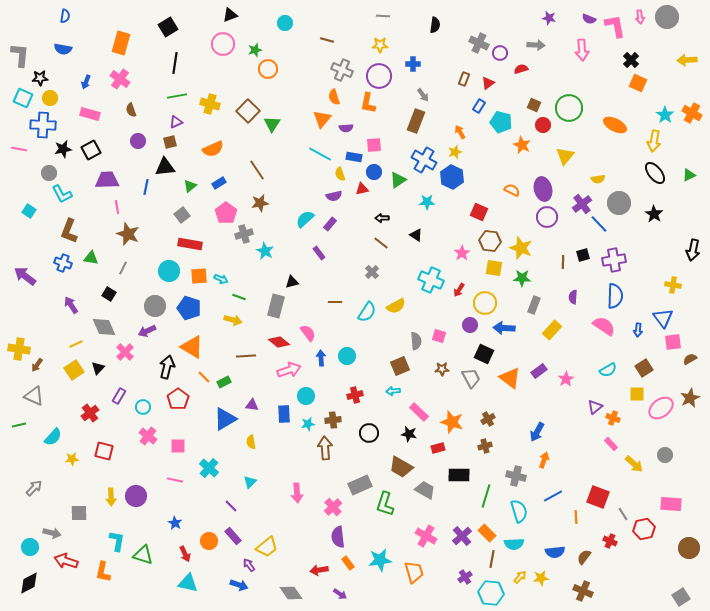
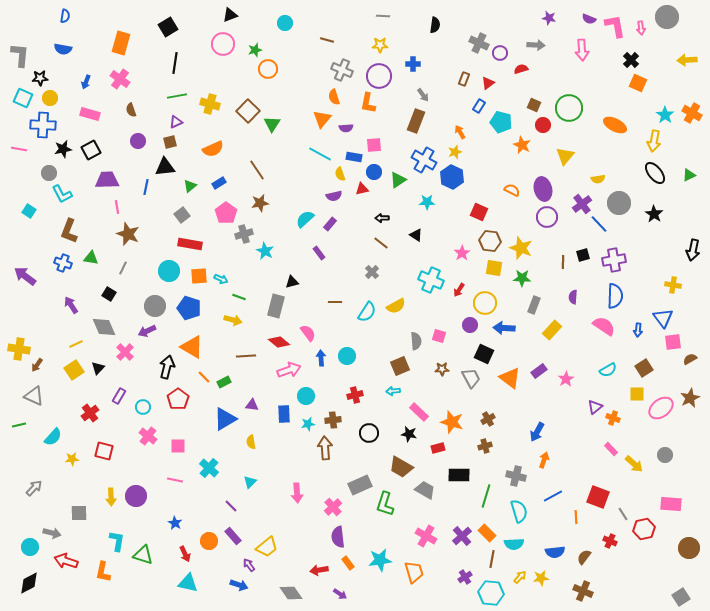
pink arrow at (640, 17): moved 1 px right, 11 px down
pink rectangle at (611, 444): moved 5 px down
